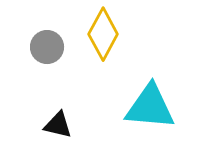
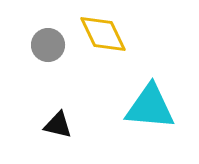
yellow diamond: rotated 54 degrees counterclockwise
gray circle: moved 1 px right, 2 px up
